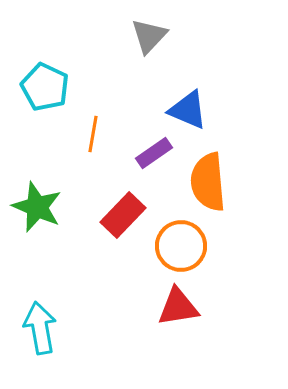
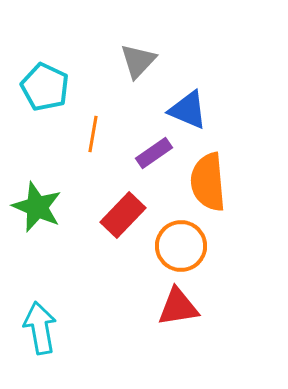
gray triangle: moved 11 px left, 25 px down
